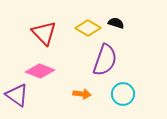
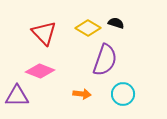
purple triangle: moved 1 px down; rotated 35 degrees counterclockwise
